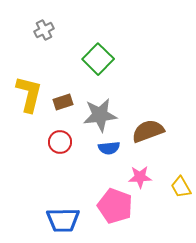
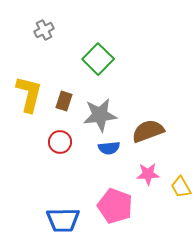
brown rectangle: moved 1 px right, 1 px up; rotated 54 degrees counterclockwise
pink star: moved 8 px right, 3 px up
